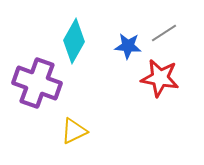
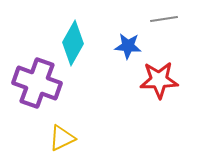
gray line: moved 14 px up; rotated 24 degrees clockwise
cyan diamond: moved 1 px left, 2 px down
red star: moved 1 px left, 2 px down; rotated 12 degrees counterclockwise
yellow triangle: moved 12 px left, 7 px down
